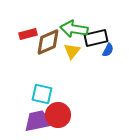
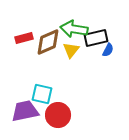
red rectangle: moved 4 px left, 4 px down
yellow triangle: moved 1 px left, 1 px up
purple trapezoid: moved 13 px left, 10 px up
